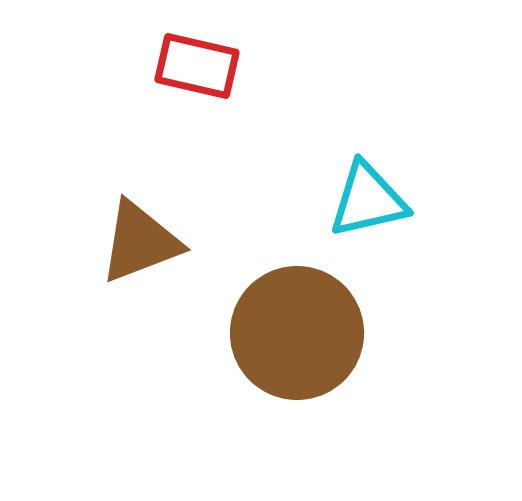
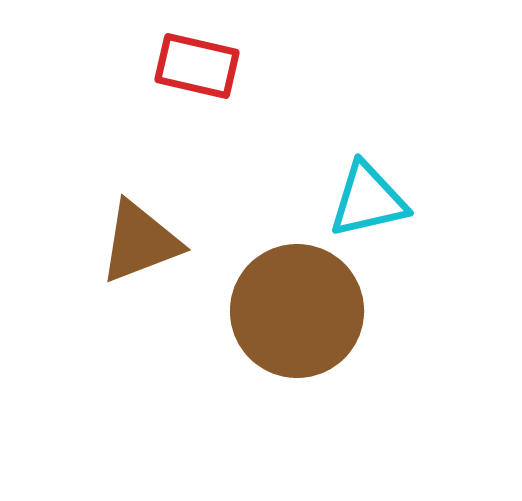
brown circle: moved 22 px up
